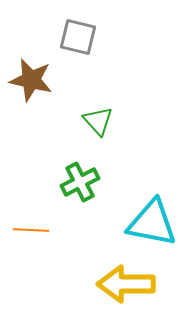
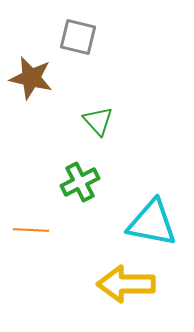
brown star: moved 2 px up
